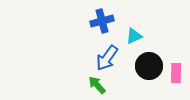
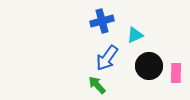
cyan triangle: moved 1 px right, 1 px up
